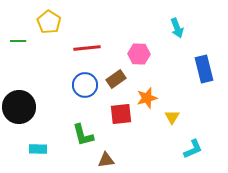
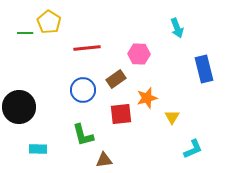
green line: moved 7 px right, 8 px up
blue circle: moved 2 px left, 5 px down
brown triangle: moved 2 px left
